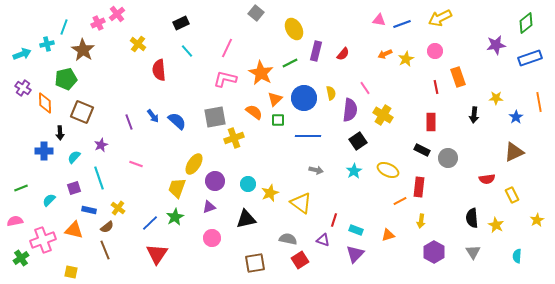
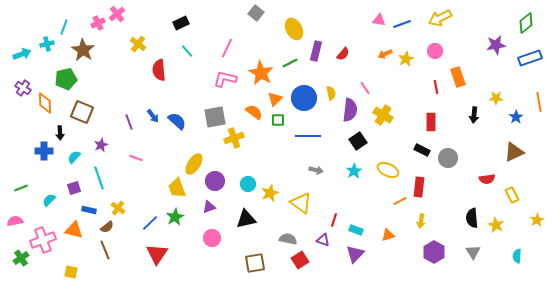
pink line at (136, 164): moved 6 px up
yellow trapezoid at (177, 188): rotated 40 degrees counterclockwise
